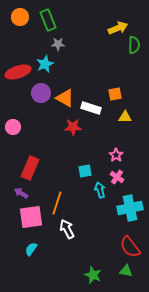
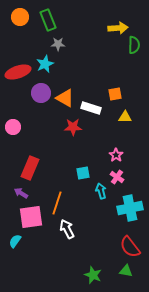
yellow arrow: rotated 18 degrees clockwise
cyan square: moved 2 px left, 2 px down
cyan arrow: moved 1 px right, 1 px down
cyan semicircle: moved 16 px left, 8 px up
